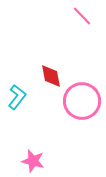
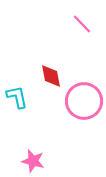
pink line: moved 8 px down
cyan L-shape: rotated 50 degrees counterclockwise
pink circle: moved 2 px right
